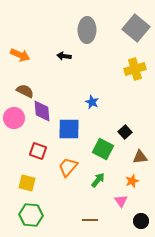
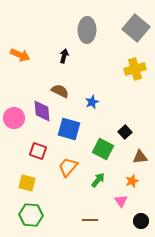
black arrow: rotated 96 degrees clockwise
brown semicircle: moved 35 px right
blue star: rotated 24 degrees clockwise
blue square: rotated 15 degrees clockwise
